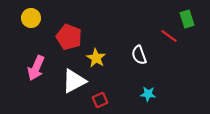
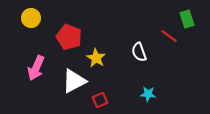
white semicircle: moved 3 px up
